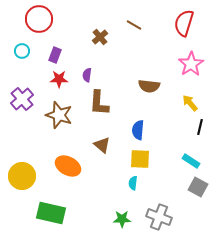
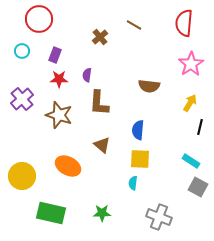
red semicircle: rotated 12 degrees counterclockwise
yellow arrow: rotated 72 degrees clockwise
green star: moved 20 px left, 6 px up
